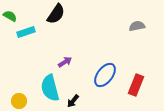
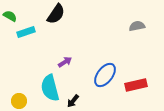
red rectangle: rotated 55 degrees clockwise
